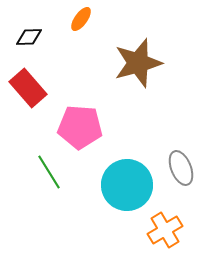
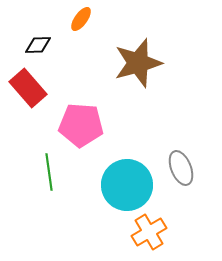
black diamond: moved 9 px right, 8 px down
pink pentagon: moved 1 px right, 2 px up
green line: rotated 24 degrees clockwise
orange cross: moved 16 px left, 2 px down
